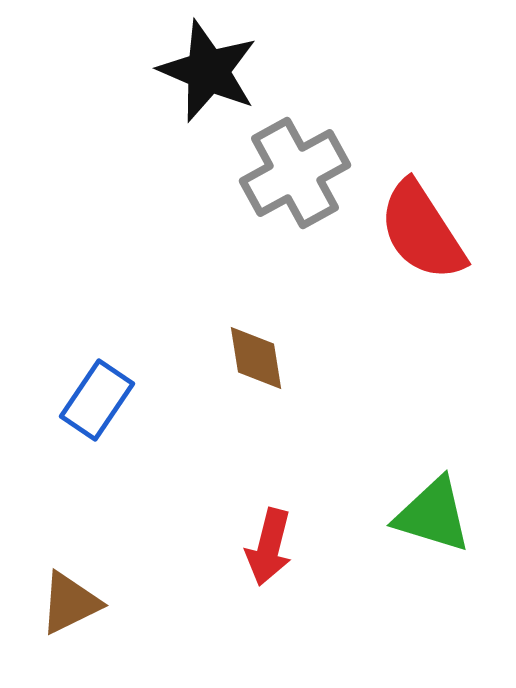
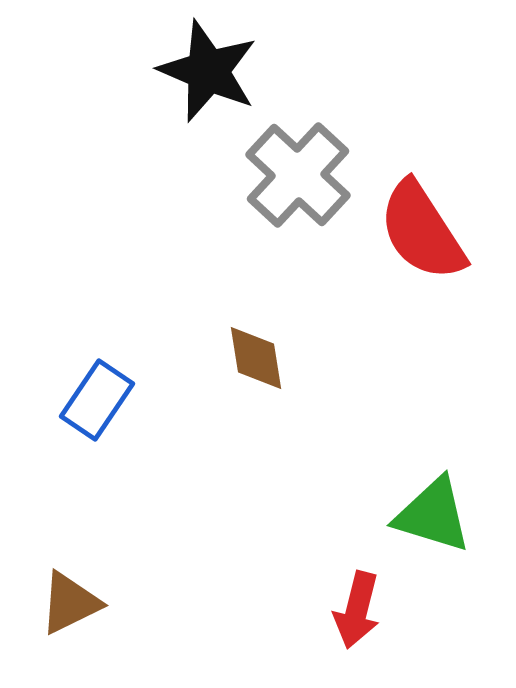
gray cross: moved 3 px right, 2 px down; rotated 18 degrees counterclockwise
red arrow: moved 88 px right, 63 px down
